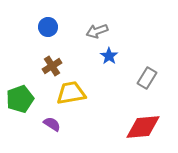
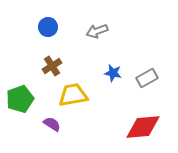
blue star: moved 4 px right, 17 px down; rotated 24 degrees counterclockwise
gray rectangle: rotated 30 degrees clockwise
yellow trapezoid: moved 2 px right, 2 px down
